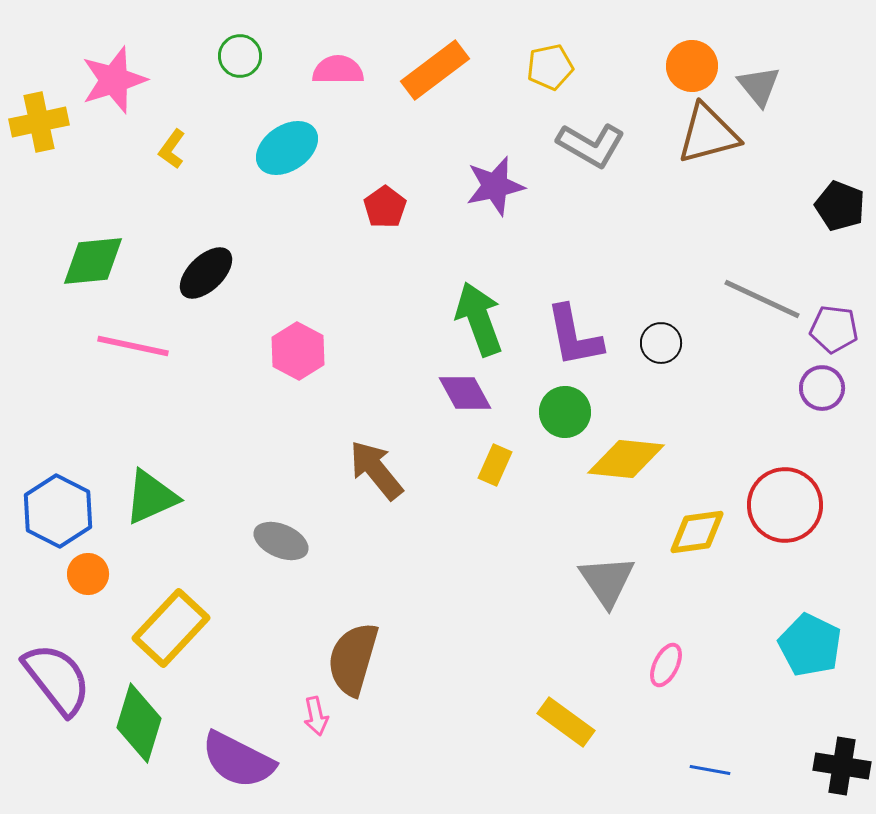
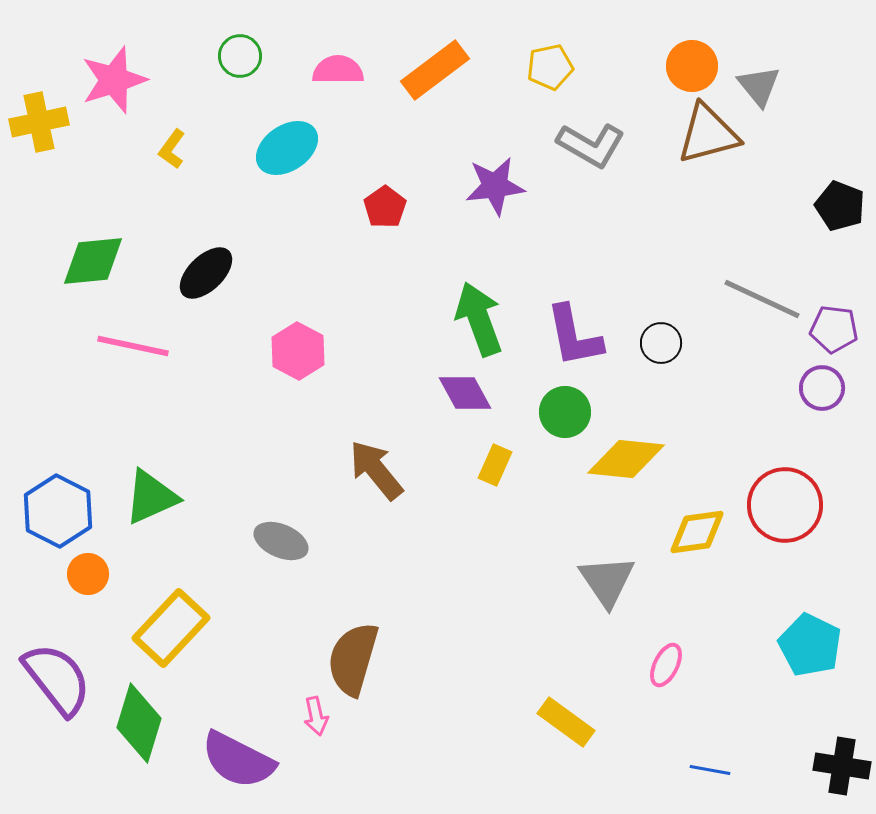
purple star at (495, 186): rotated 6 degrees clockwise
